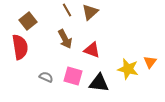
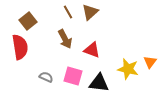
brown line: moved 1 px right, 2 px down
